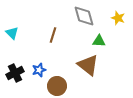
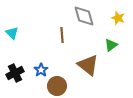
brown line: moved 9 px right; rotated 21 degrees counterclockwise
green triangle: moved 12 px right, 4 px down; rotated 40 degrees counterclockwise
blue star: moved 2 px right; rotated 16 degrees counterclockwise
